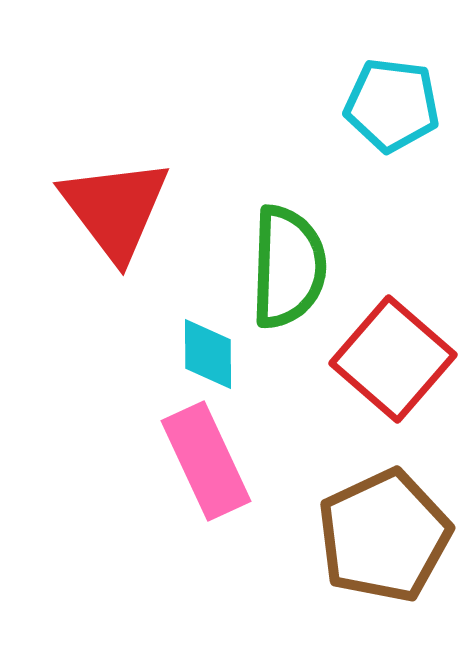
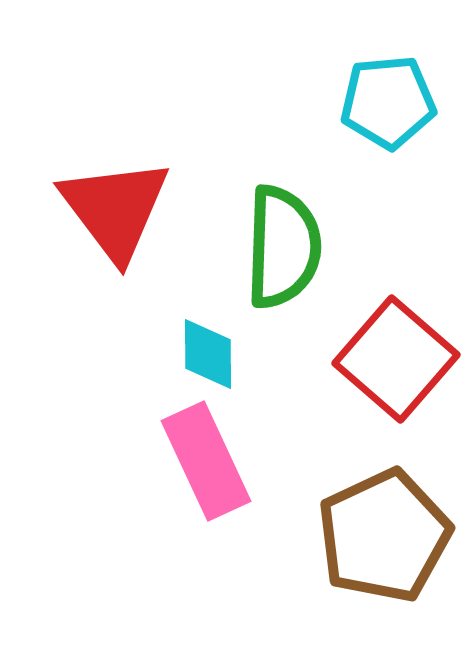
cyan pentagon: moved 4 px left, 3 px up; rotated 12 degrees counterclockwise
green semicircle: moved 5 px left, 20 px up
red square: moved 3 px right
